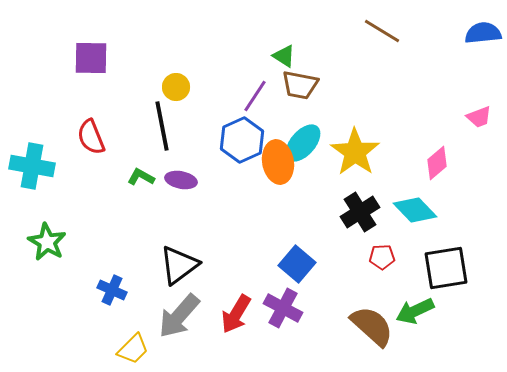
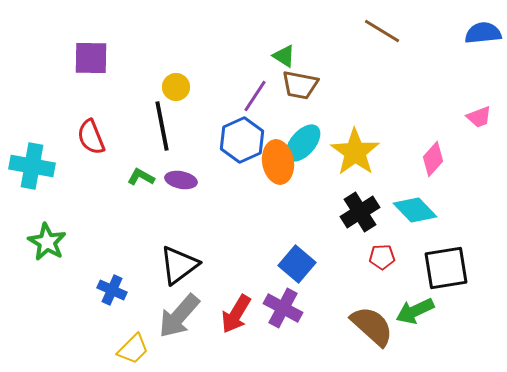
pink diamond: moved 4 px left, 4 px up; rotated 8 degrees counterclockwise
